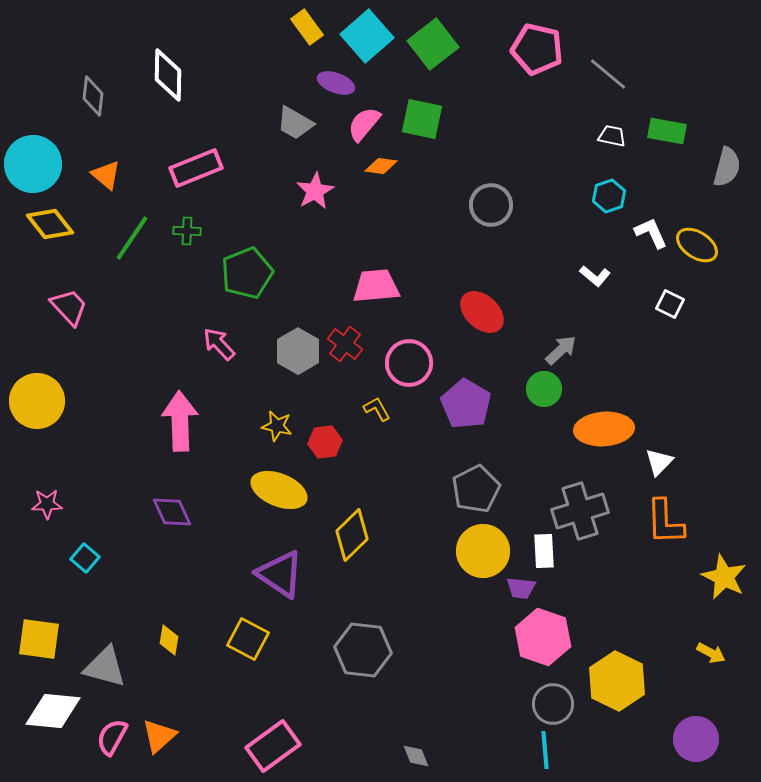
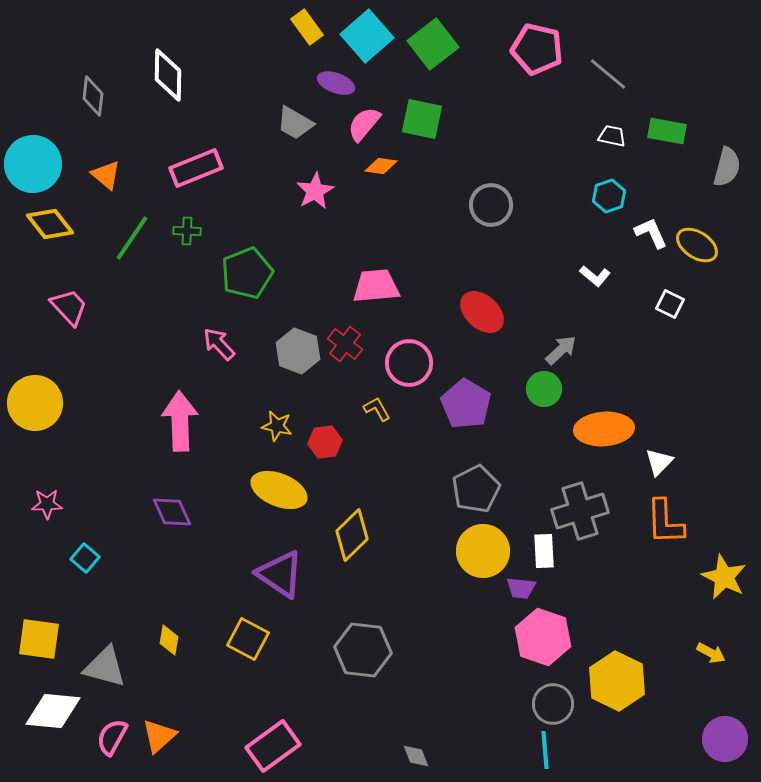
gray hexagon at (298, 351): rotated 9 degrees counterclockwise
yellow circle at (37, 401): moved 2 px left, 2 px down
purple circle at (696, 739): moved 29 px right
